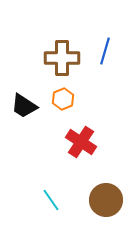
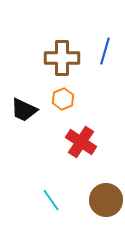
black trapezoid: moved 4 px down; rotated 8 degrees counterclockwise
